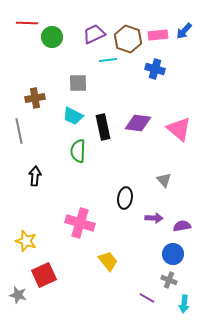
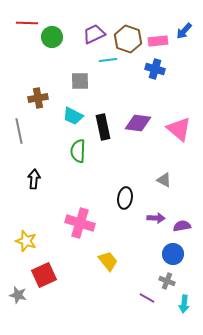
pink rectangle: moved 6 px down
gray square: moved 2 px right, 2 px up
brown cross: moved 3 px right
black arrow: moved 1 px left, 3 px down
gray triangle: rotated 21 degrees counterclockwise
purple arrow: moved 2 px right
gray cross: moved 2 px left, 1 px down
